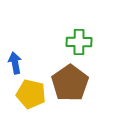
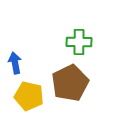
brown pentagon: rotated 9 degrees clockwise
yellow pentagon: moved 2 px left, 2 px down
